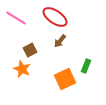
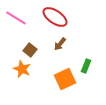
brown arrow: moved 3 px down
brown square: rotated 24 degrees counterclockwise
